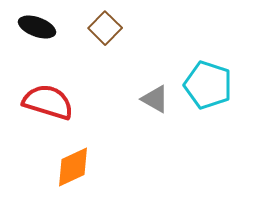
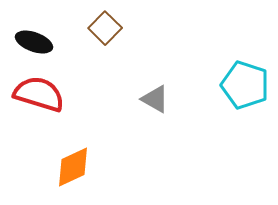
black ellipse: moved 3 px left, 15 px down
cyan pentagon: moved 37 px right
red semicircle: moved 9 px left, 8 px up
